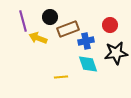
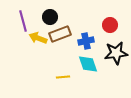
brown rectangle: moved 8 px left, 5 px down
yellow line: moved 2 px right
